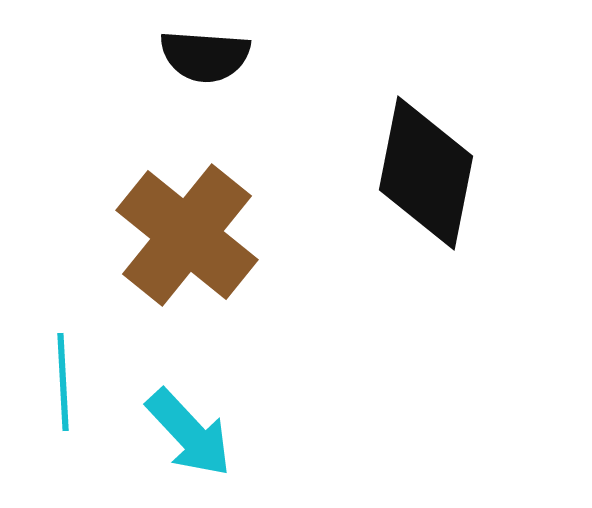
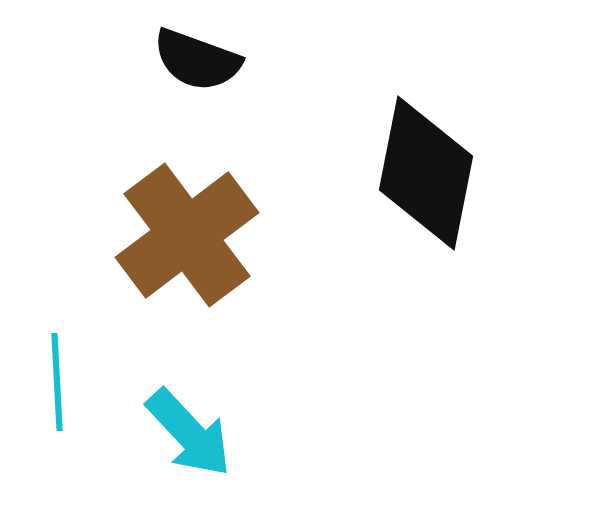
black semicircle: moved 8 px left, 4 px down; rotated 16 degrees clockwise
brown cross: rotated 14 degrees clockwise
cyan line: moved 6 px left
